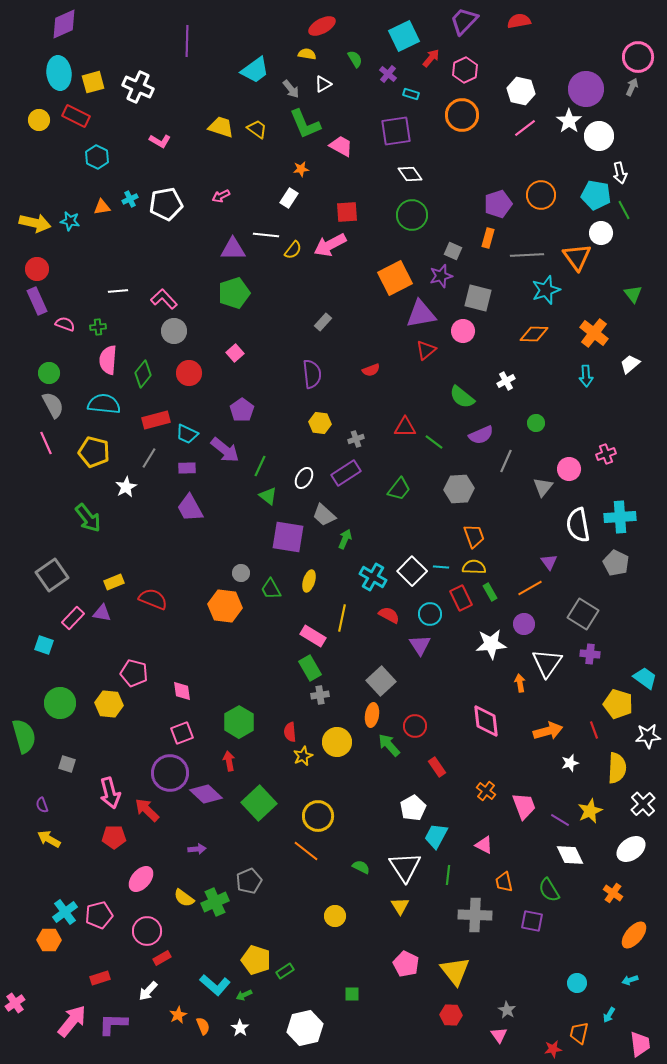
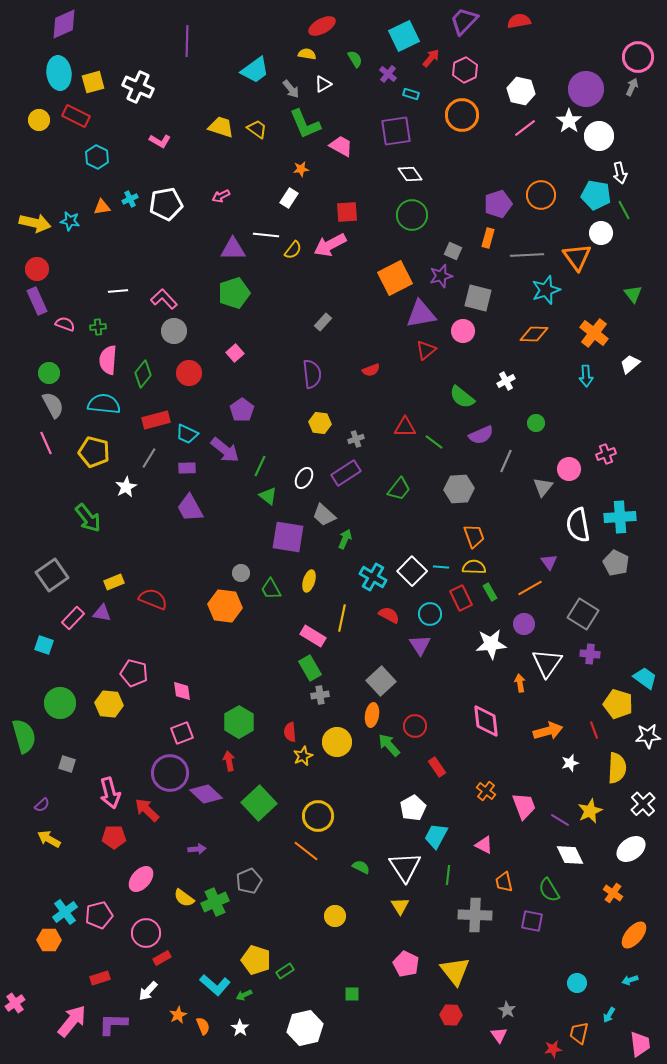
purple semicircle at (42, 805): rotated 112 degrees counterclockwise
pink circle at (147, 931): moved 1 px left, 2 px down
